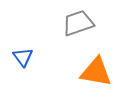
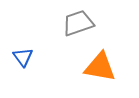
orange triangle: moved 4 px right, 5 px up
